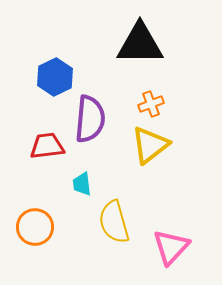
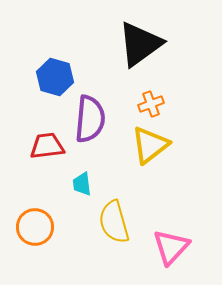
black triangle: rotated 36 degrees counterclockwise
blue hexagon: rotated 18 degrees counterclockwise
